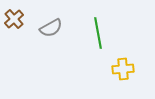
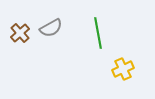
brown cross: moved 6 px right, 14 px down
yellow cross: rotated 20 degrees counterclockwise
